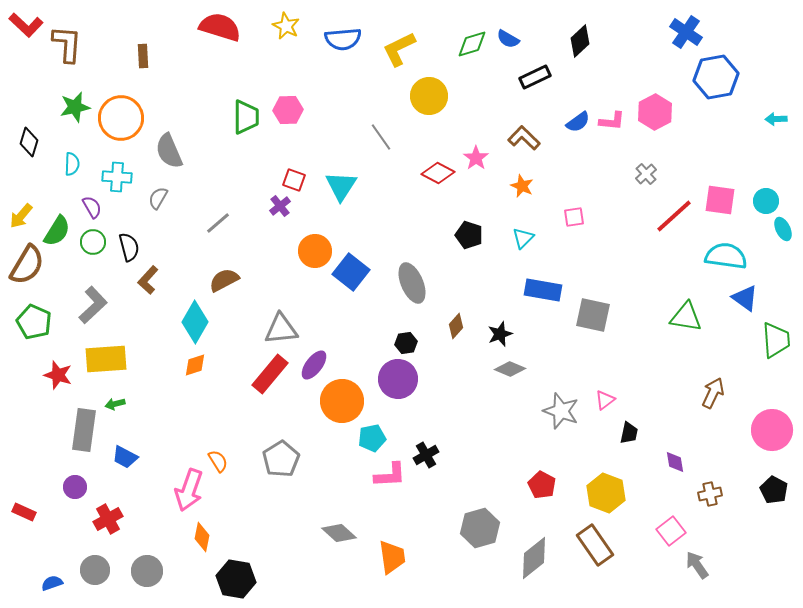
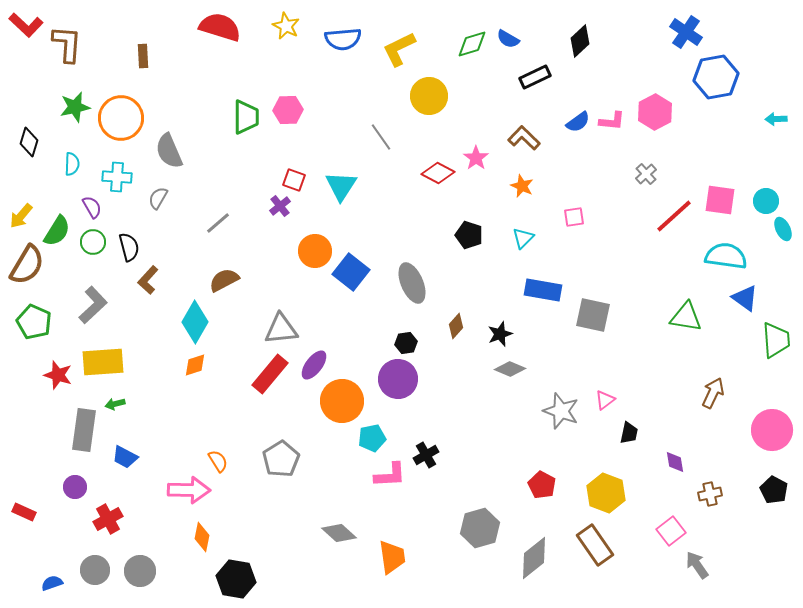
yellow rectangle at (106, 359): moved 3 px left, 3 px down
pink arrow at (189, 490): rotated 108 degrees counterclockwise
gray circle at (147, 571): moved 7 px left
